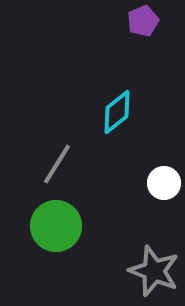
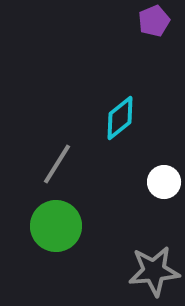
purple pentagon: moved 11 px right
cyan diamond: moved 3 px right, 6 px down
white circle: moved 1 px up
gray star: rotated 27 degrees counterclockwise
